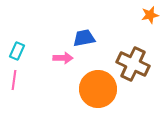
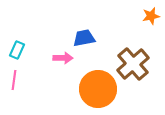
orange star: moved 1 px right, 1 px down
cyan rectangle: moved 1 px up
brown cross: rotated 24 degrees clockwise
